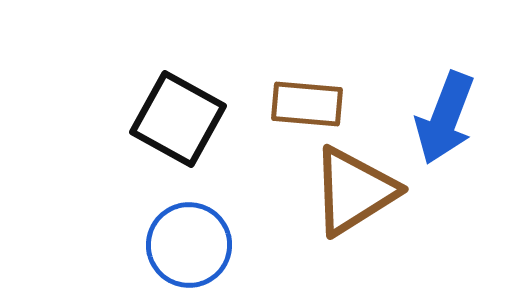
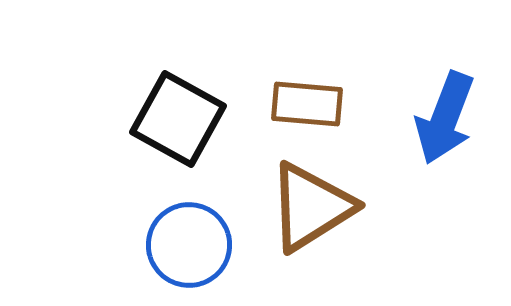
brown triangle: moved 43 px left, 16 px down
